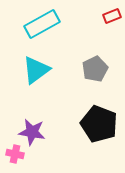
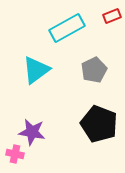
cyan rectangle: moved 25 px right, 4 px down
gray pentagon: moved 1 px left, 1 px down
